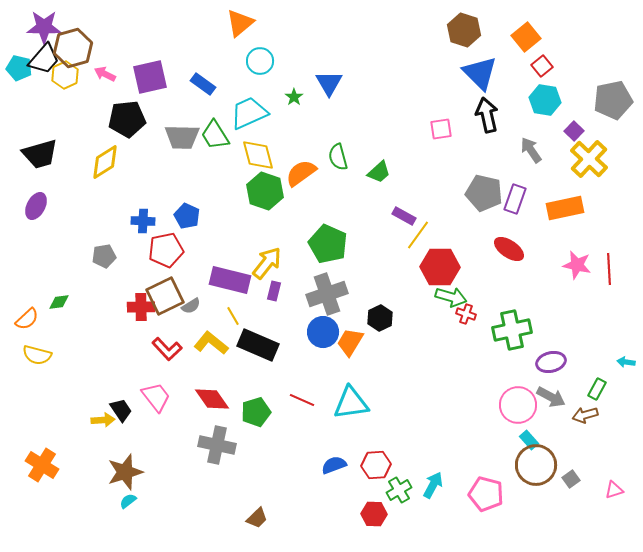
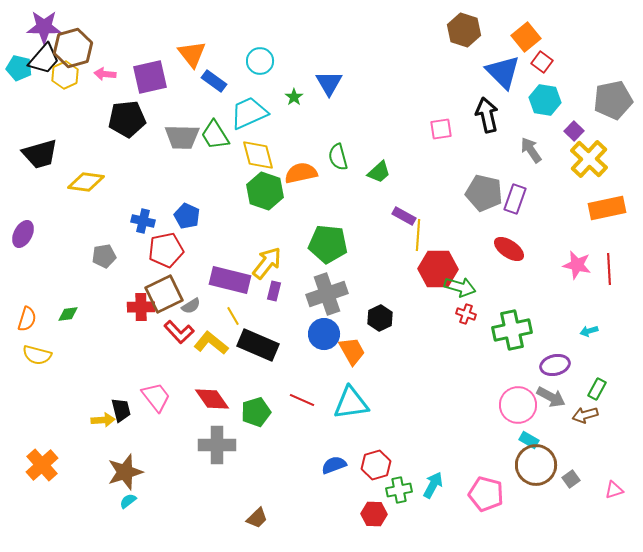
orange triangle at (240, 23): moved 48 px left, 31 px down; rotated 28 degrees counterclockwise
red square at (542, 66): moved 4 px up; rotated 15 degrees counterclockwise
blue triangle at (480, 73): moved 23 px right, 1 px up
pink arrow at (105, 74): rotated 20 degrees counterclockwise
blue rectangle at (203, 84): moved 11 px right, 3 px up
yellow diamond at (105, 162): moved 19 px left, 20 px down; rotated 39 degrees clockwise
orange semicircle at (301, 173): rotated 24 degrees clockwise
purple ellipse at (36, 206): moved 13 px left, 28 px down
orange rectangle at (565, 208): moved 42 px right
blue cross at (143, 221): rotated 10 degrees clockwise
yellow line at (418, 235): rotated 32 degrees counterclockwise
green pentagon at (328, 244): rotated 18 degrees counterclockwise
red hexagon at (440, 267): moved 2 px left, 2 px down
brown square at (165, 296): moved 1 px left, 2 px up
green arrow at (451, 297): moved 9 px right, 10 px up
green diamond at (59, 302): moved 9 px right, 12 px down
orange semicircle at (27, 319): rotated 30 degrees counterclockwise
blue circle at (323, 332): moved 1 px right, 2 px down
orange trapezoid at (350, 342): moved 2 px right, 9 px down; rotated 120 degrees clockwise
red L-shape at (167, 349): moved 12 px right, 17 px up
purple ellipse at (551, 362): moved 4 px right, 3 px down
cyan arrow at (626, 362): moved 37 px left, 31 px up; rotated 24 degrees counterclockwise
black trapezoid at (121, 410): rotated 20 degrees clockwise
cyan rectangle at (529, 440): rotated 18 degrees counterclockwise
gray cross at (217, 445): rotated 12 degrees counterclockwise
orange cross at (42, 465): rotated 16 degrees clockwise
red hexagon at (376, 465): rotated 12 degrees counterclockwise
green cross at (399, 490): rotated 20 degrees clockwise
